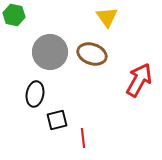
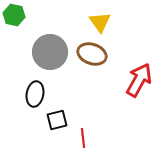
yellow triangle: moved 7 px left, 5 px down
